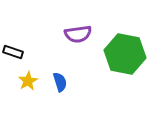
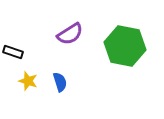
purple semicircle: moved 8 px left; rotated 24 degrees counterclockwise
green hexagon: moved 8 px up
yellow star: rotated 24 degrees counterclockwise
